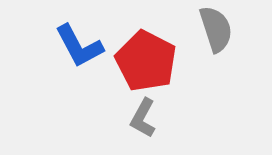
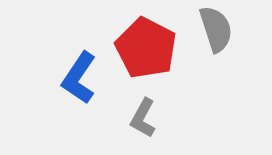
blue L-shape: moved 32 px down; rotated 62 degrees clockwise
red pentagon: moved 13 px up
